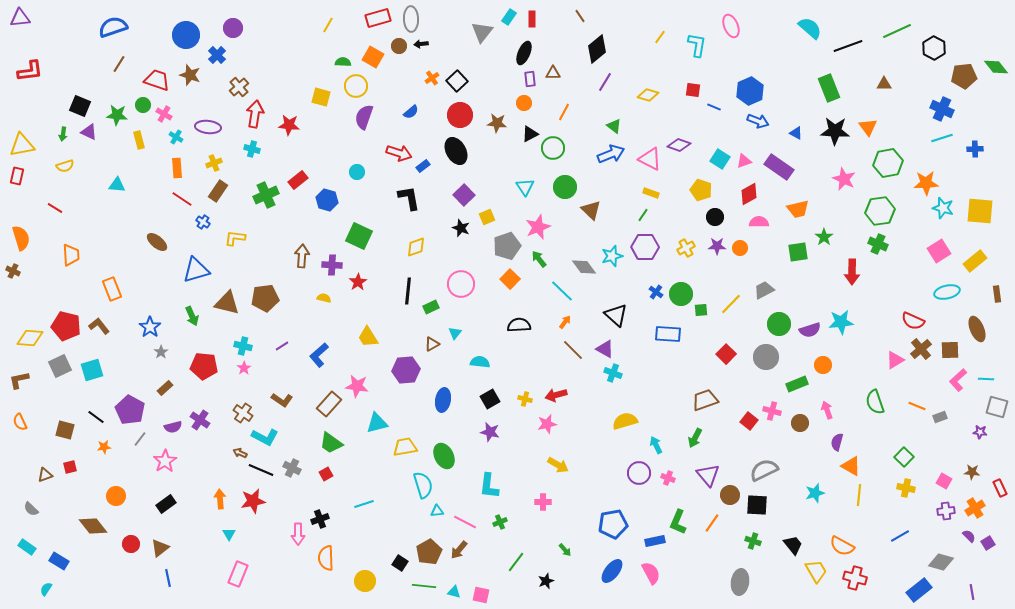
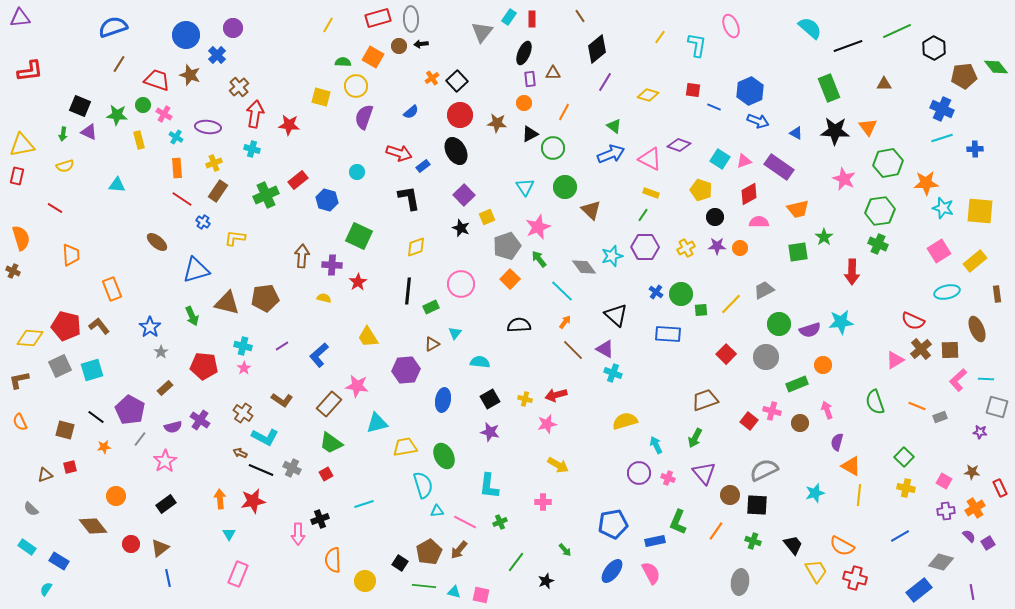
purple triangle at (708, 475): moved 4 px left, 2 px up
orange line at (712, 523): moved 4 px right, 8 px down
orange semicircle at (326, 558): moved 7 px right, 2 px down
